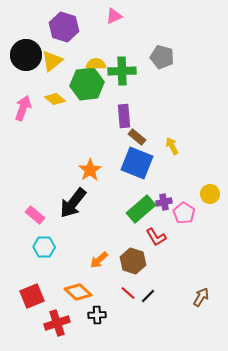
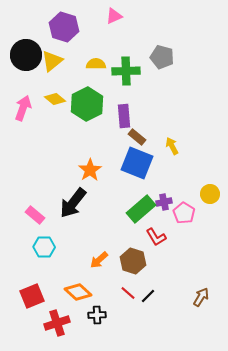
green cross: moved 4 px right
green hexagon: moved 20 px down; rotated 20 degrees counterclockwise
